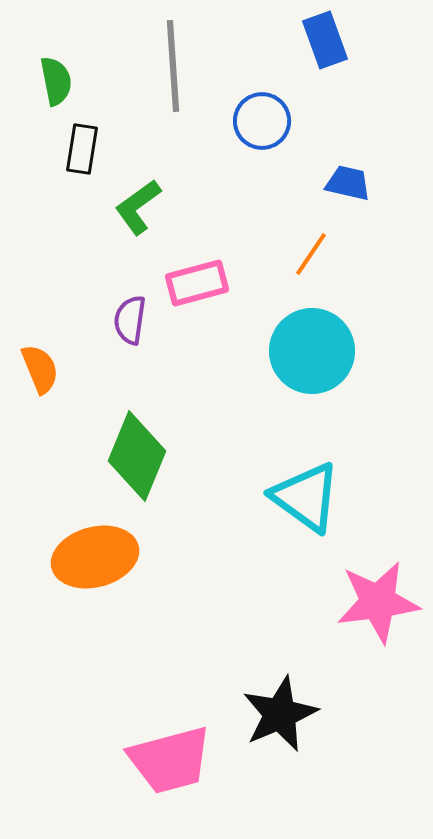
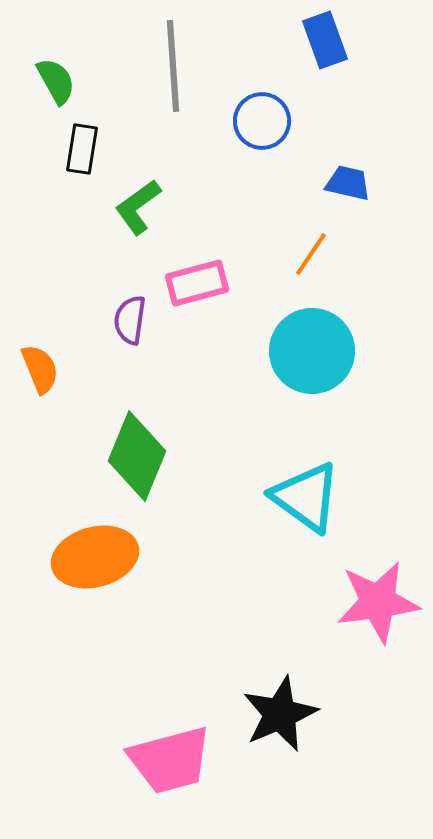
green semicircle: rotated 18 degrees counterclockwise
